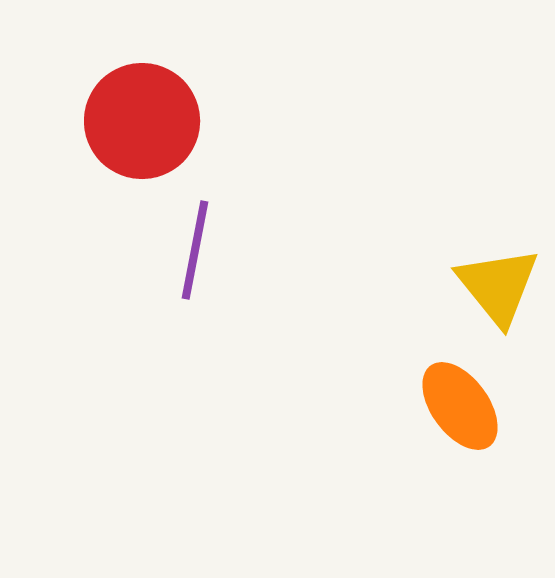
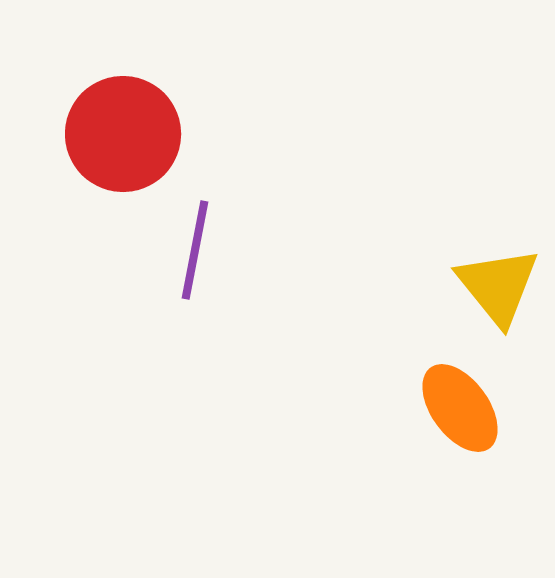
red circle: moved 19 px left, 13 px down
orange ellipse: moved 2 px down
